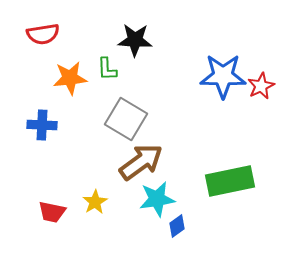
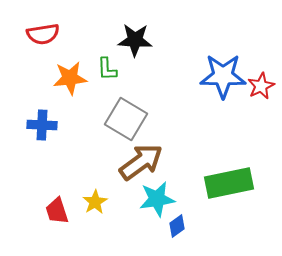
green rectangle: moved 1 px left, 2 px down
red trapezoid: moved 5 px right, 1 px up; rotated 60 degrees clockwise
